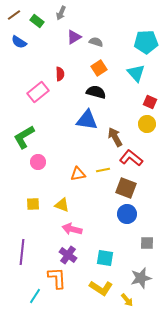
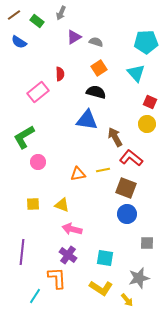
gray star: moved 2 px left
